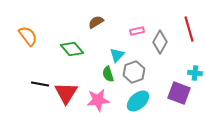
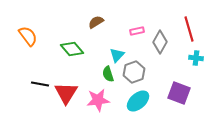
cyan cross: moved 1 px right, 15 px up
